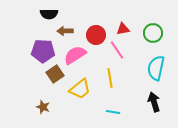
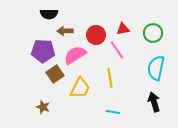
yellow trapezoid: moved 1 px up; rotated 25 degrees counterclockwise
